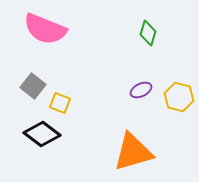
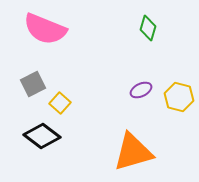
green diamond: moved 5 px up
gray square: moved 2 px up; rotated 25 degrees clockwise
yellow square: rotated 20 degrees clockwise
black diamond: moved 2 px down
